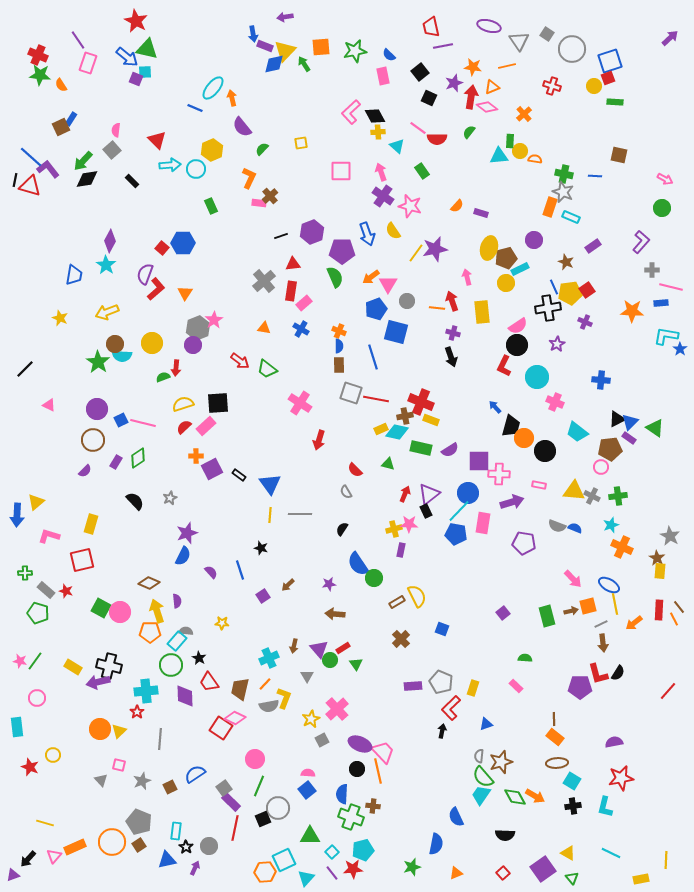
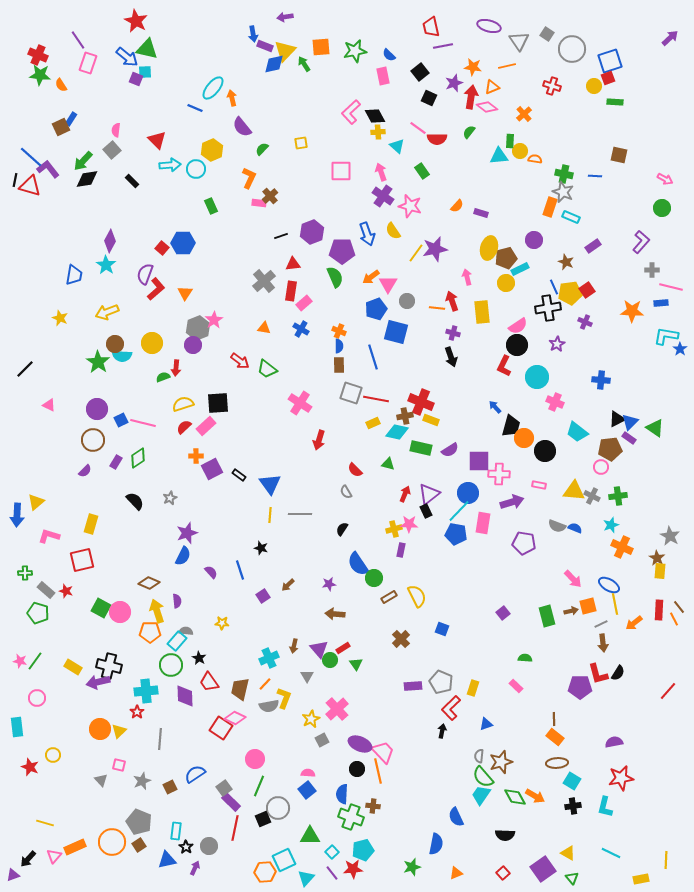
yellow rectangle at (381, 429): moved 8 px left, 6 px up
brown rectangle at (397, 602): moved 8 px left, 5 px up
